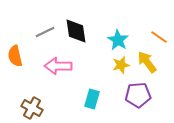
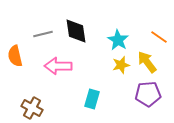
gray line: moved 2 px left, 2 px down; rotated 12 degrees clockwise
purple pentagon: moved 10 px right, 1 px up
